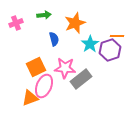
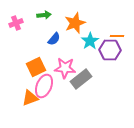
blue semicircle: rotated 56 degrees clockwise
cyan star: moved 3 px up
purple hexagon: rotated 20 degrees clockwise
